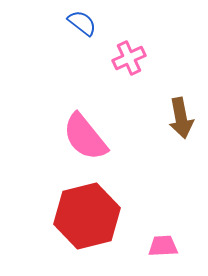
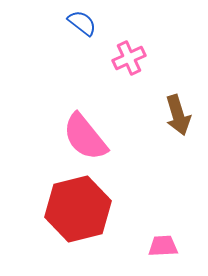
brown arrow: moved 3 px left, 3 px up; rotated 6 degrees counterclockwise
red hexagon: moved 9 px left, 7 px up
